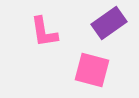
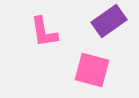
purple rectangle: moved 2 px up
